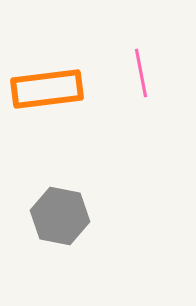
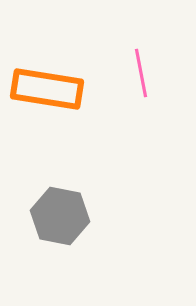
orange rectangle: rotated 16 degrees clockwise
